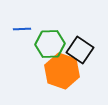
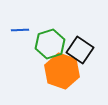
blue line: moved 2 px left, 1 px down
green hexagon: rotated 16 degrees counterclockwise
